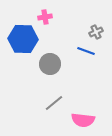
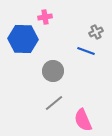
gray circle: moved 3 px right, 7 px down
pink semicircle: rotated 60 degrees clockwise
